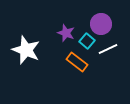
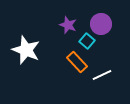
purple star: moved 2 px right, 8 px up
white line: moved 6 px left, 26 px down
orange rectangle: rotated 10 degrees clockwise
